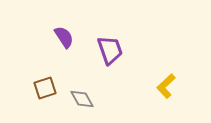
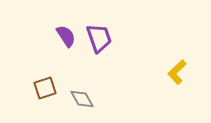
purple semicircle: moved 2 px right, 1 px up
purple trapezoid: moved 11 px left, 12 px up
yellow L-shape: moved 11 px right, 14 px up
